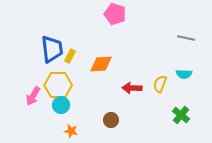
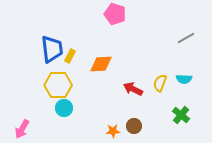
gray line: rotated 42 degrees counterclockwise
cyan semicircle: moved 5 px down
yellow semicircle: moved 1 px up
red arrow: moved 1 px right, 1 px down; rotated 24 degrees clockwise
pink arrow: moved 11 px left, 33 px down
cyan circle: moved 3 px right, 3 px down
brown circle: moved 23 px right, 6 px down
orange star: moved 42 px right; rotated 16 degrees counterclockwise
